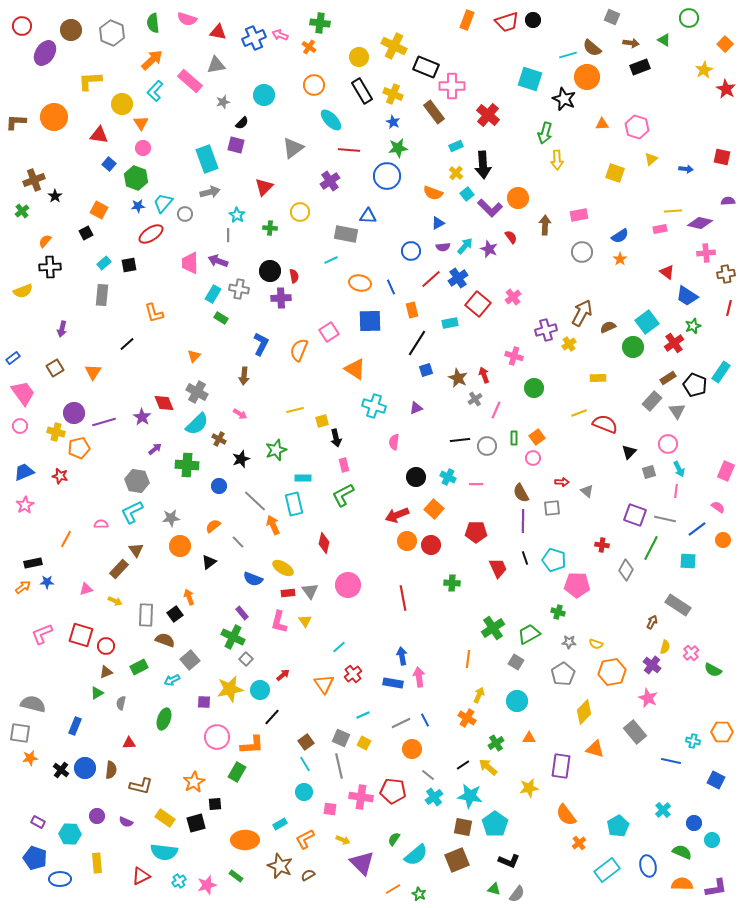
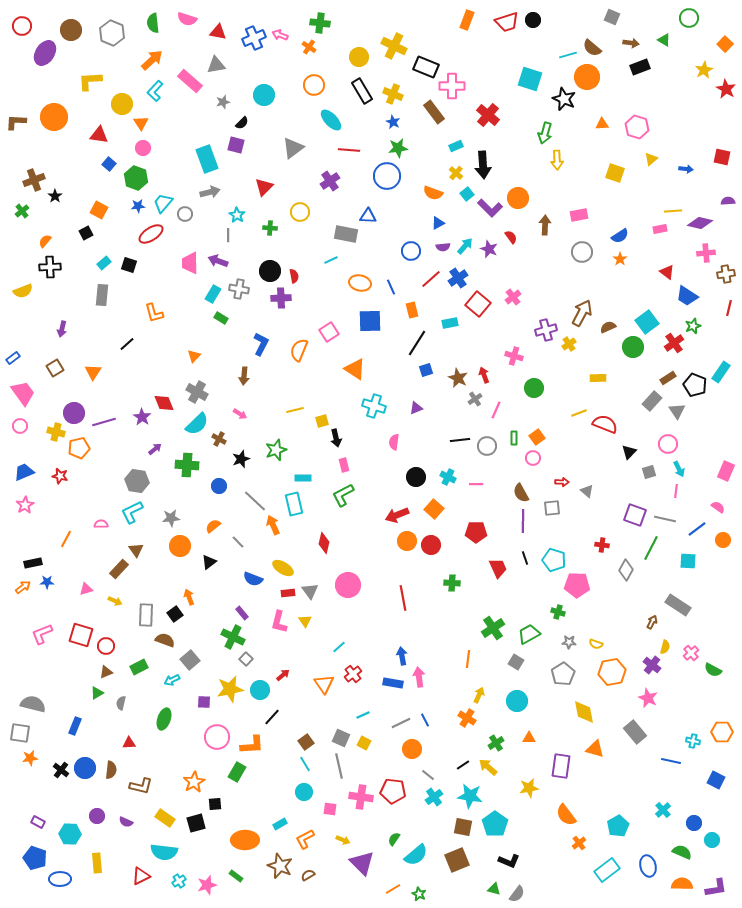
black square at (129, 265): rotated 28 degrees clockwise
yellow diamond at (584, 712): rotated 55 degrees counterclockwise
